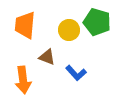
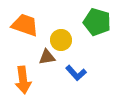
orange trapezoid: rotated 104 degrees clockwise
yellow circle: moved 8 px left, 10 px down
brown triangle: rotated 30 degrees counterclockwise
